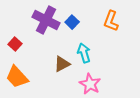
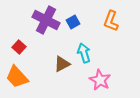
blue square: moved 1 px right; rotated 16 degrees clockwise
red square: moved 4 px right, 3 px down
pink star: moved 10 px right, 4 px up
